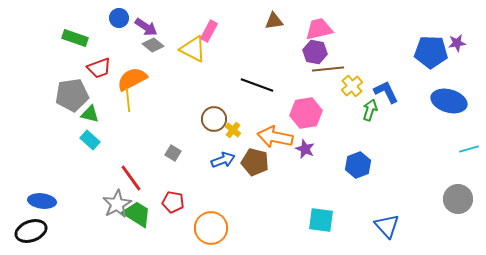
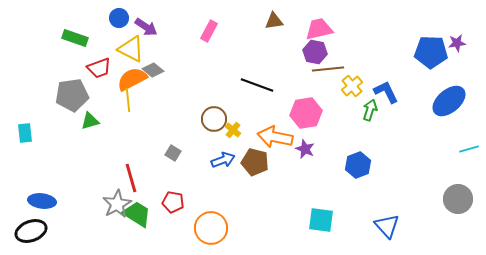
gray diamond at (153, 45): moved 25 px down
yellow triangle at (193, 49): moved 62 px left
blue ellipse at (449, 101): rotated 56 degrees counterclockwise
green triangle at (90, 114): moved 7 px down; rotated 30 degrees counterclockwise
cyan rectangle at (90, 140): moved 65 px left, 7 px up; rotated 42 degrees clockwise
red line at (131, 178): rotated 20 degrees clockwise
